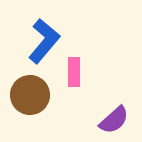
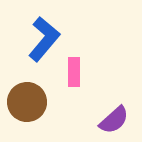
blue L-shape: moved 2 px up
brown circle: moved 3 px left, 7 px down
